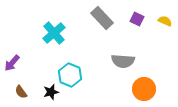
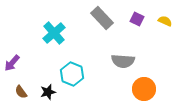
cyan hexagon: moved 2 px right, 1 px up
black star: moved 3 px left
